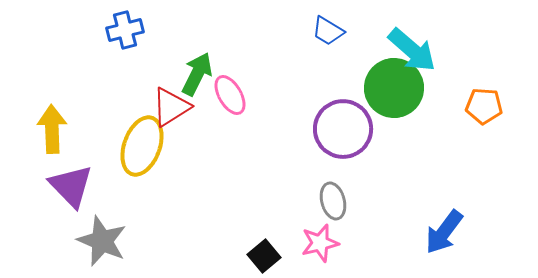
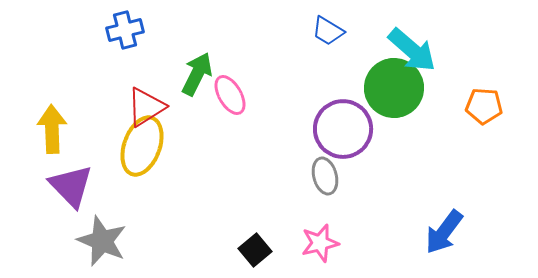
red triangle: moved 25 px left
gray ellipse: moved 8 px left, 25 px up
black square: moved 9 px left, 6 px up
